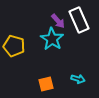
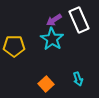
purple arrow: moved 4 px left, 1 px up; rotated 98 degrees clockwise
yellow pentagon: rotated 15 degrees counterclockwise
cyan arrow: rotated 56 degrees clockwise
orange square: rotated 28 degrees counterclockwise
